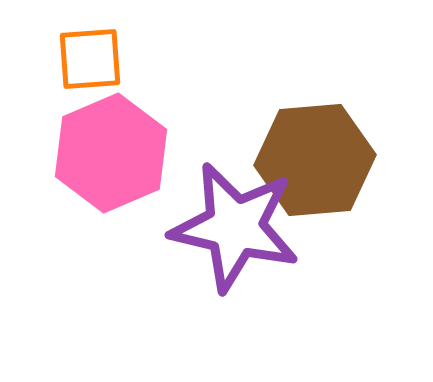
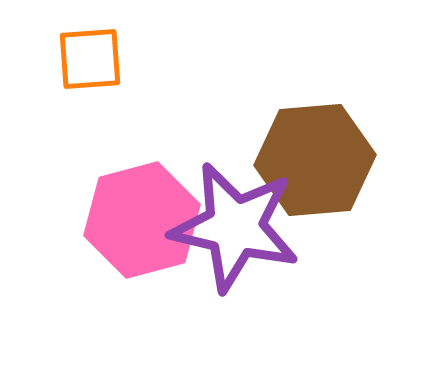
pink hexagon: moved 31 px right, 67 px down; rotated 8 degrees clockwise
